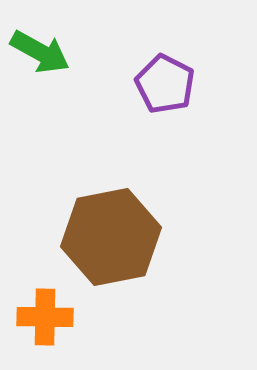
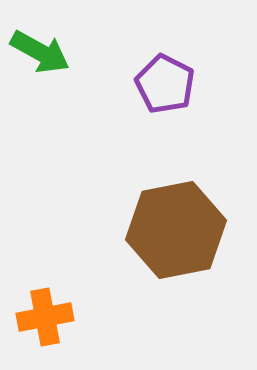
brown hexagon: moved 65 px right, 7 px up
orange cross: rotated 12 degrees counterclockwise
